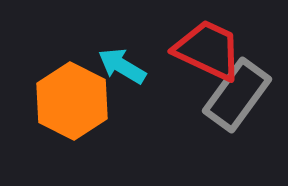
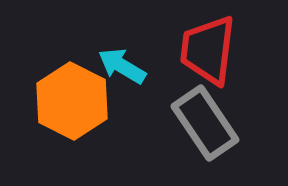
red trapezoid: rotated 108 degrees counterclockwise
gray rectangle: moved 32 px left, 28 px down; rotated 70 degrees counterclockwise
